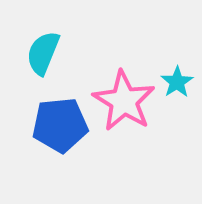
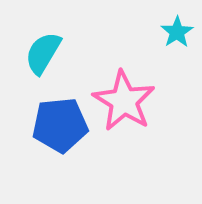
cyan semicircle: rotated 9 degrees clockwise
cyan star: moved 50 px up
